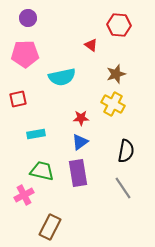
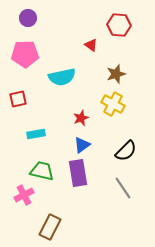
red star: rotated 21 degrees counterclockwise
blue triangle: moved 2 px right, 3 px down
black semicircle: rotated 35 degrees clockwise
